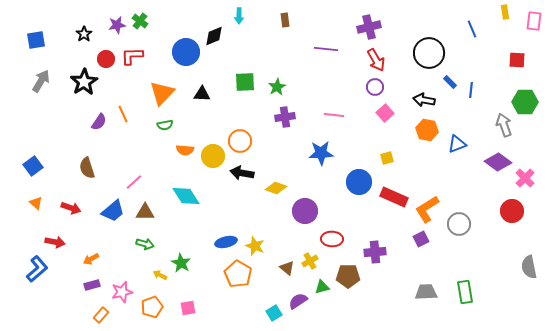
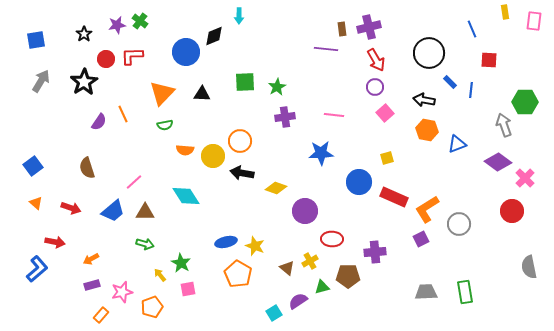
brown rectangle at (285, 20): moved 57 px right, 9 px down
red square at (517, 60): moved 28 px left
yellow arrow at (160, 275): rotated 24 degrees clockwise
pink square at (188, 308): moved 19 px up
